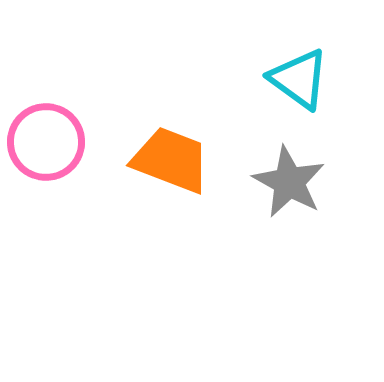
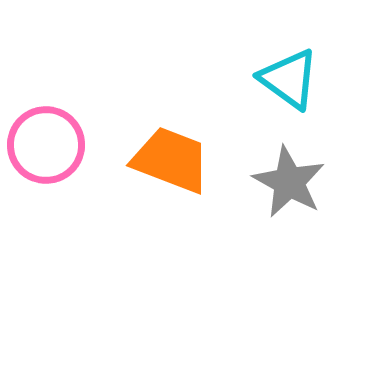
cyan triangle: moved 10 px left
pink circle: moved 3 px down
